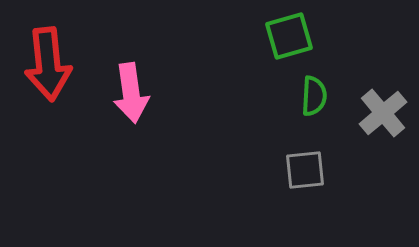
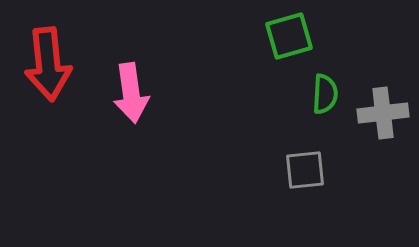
green semicircle: moved 11 px right, 2 px up
gray cross: rotated 33 degrees clockwise
